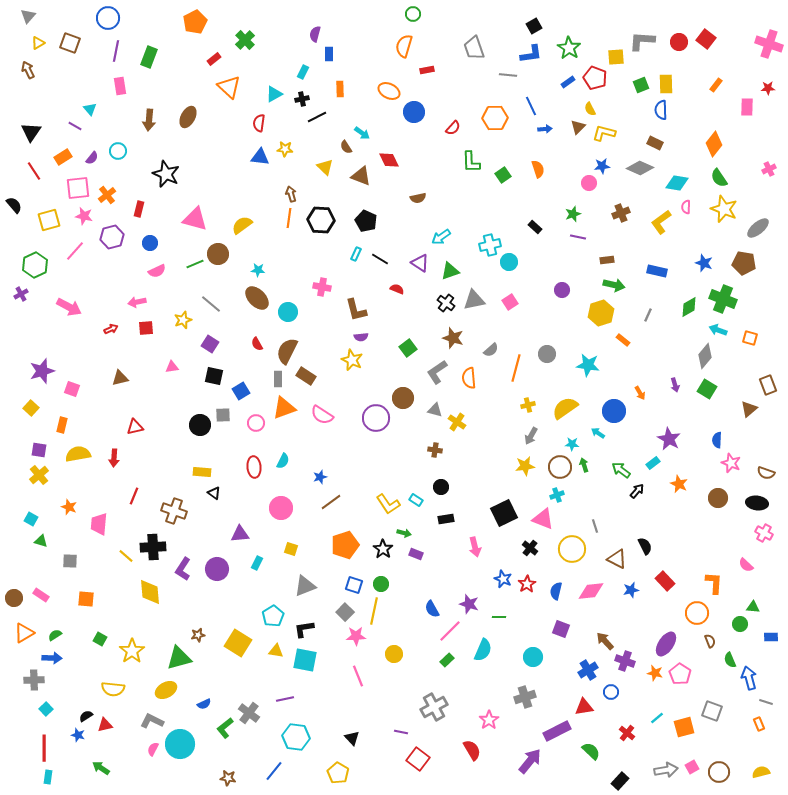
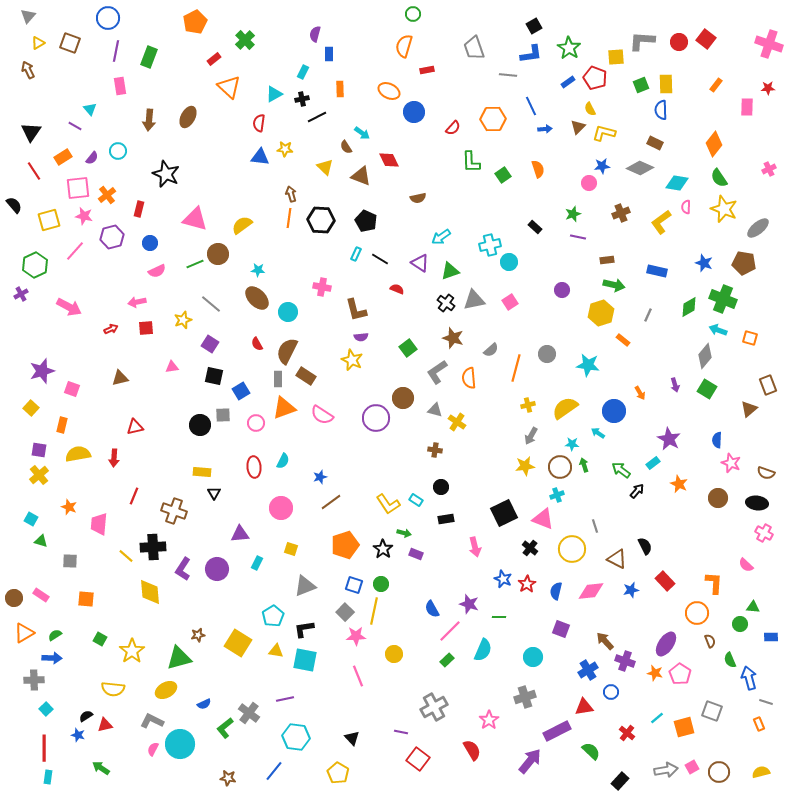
orange hexagon at (495, 118): moved 2 px left, 1 px down
black triangle at (214, 493): rotated 24 degrees clockwise
